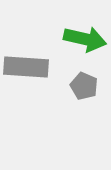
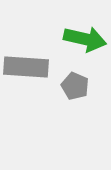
gray pentagon: moved 9 px left
